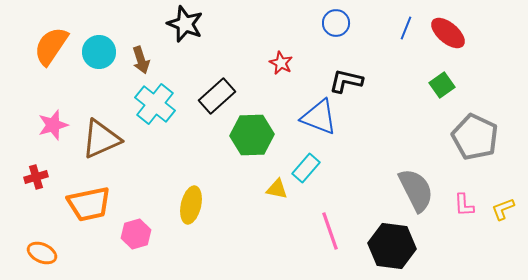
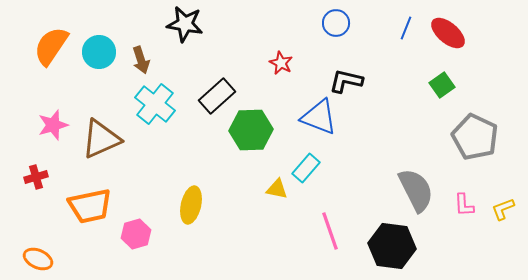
black star: rotated 12 degrees counterclockwise
green hexagon: moved 1 px left, 5 px up
orange trapezoid: moved 1 px right, 2 px down
orange ellipse: moved 4 px left, 6 px down
